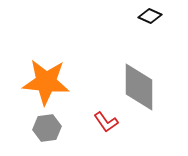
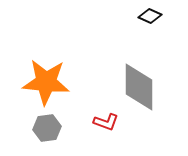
red L-shape: rotated 35 degrees counterclockwise
